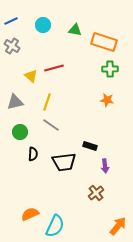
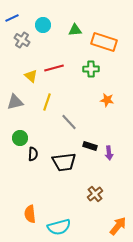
blue line: moved 1 px right, 3 px up
green triangle: rotated 16 degrees counterclockwise
gray cross: moved 10 px right, 6 px up
green cross: moved 19 px left
gray line: moved 18 px right, 3 px up; rotated 12 degrees clockwise
green circle: moved 6 px down
purple arrow: moved 4 px right, 13 px up
brown cross: moved 1 px left, 1 px down
orange semicircle: rotated 72 degrees counterclockwise
cyan semicircle: moved 4 px right, 1 px down; rotated 50 degrees clockwise
